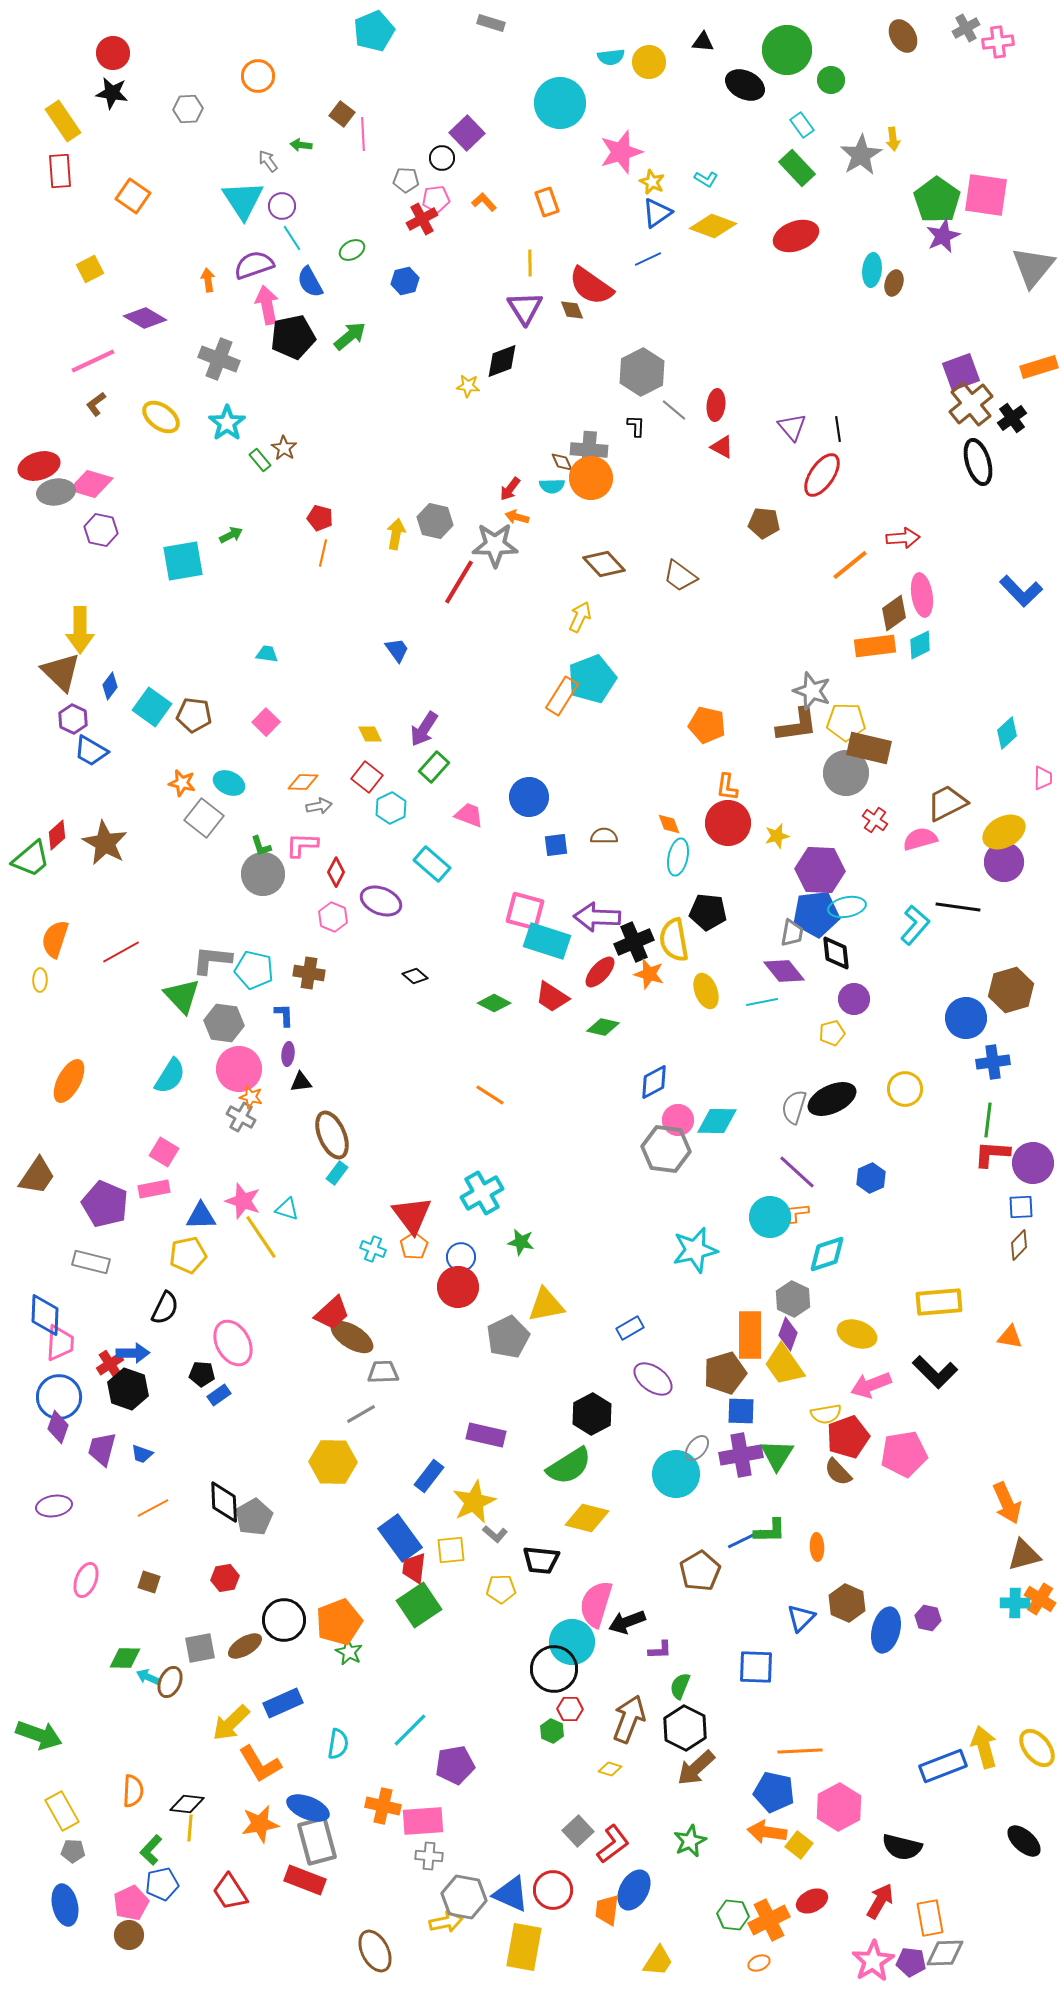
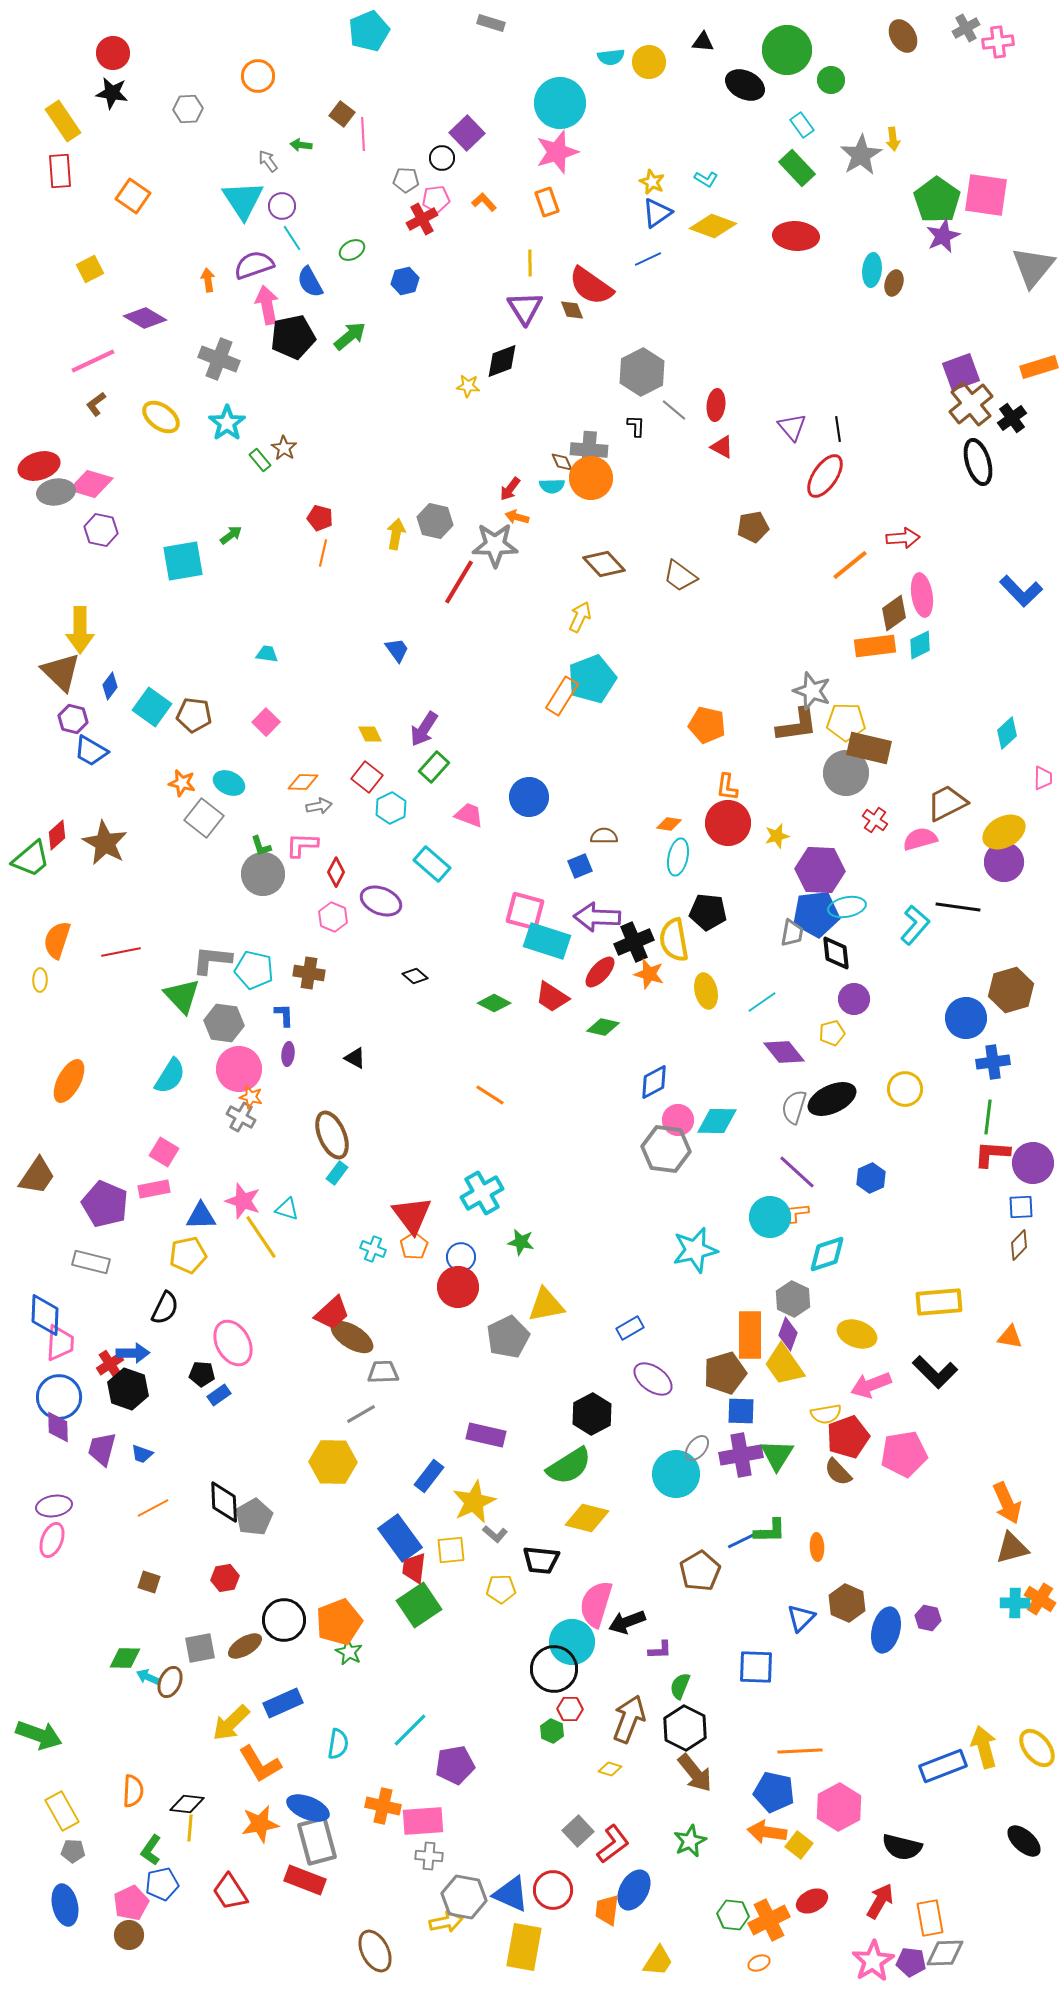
cyan pentagon at (374, 31): moved 5 px left
pink star at (621, 152): moved 64 px left
red ellipse at (796, 236): rotated 24 degrees clockwise
red ellipse at (822, 475): moved 3 px right, 1 px down
brown pentagon at (764, 523): moved 11 px left, 4 px down; rotated 16 degrees counterclockwise
green arrow at (231, 535): rotated 10 degrees counterclockwise
purple hexagon at (73, 719): rotated 12 degrees counterclockwise
orange diamond at (669, 824): rotated 60 degrees counterclockwise
blue square at (556, 845): moved 24 px right, 21 px down; rotated 15 degrees counterclockwise
orange semicircle at (55, 939): moved 2 px right, 1 px down
red line at (121, 952): rotated 18 degrees clockwise
purple diamond at (784, 971): moved 81 px down
yellow ellipse at (706, 991): rotated 8 degrees clockwise
cyan line at (762, 1002): rotated 24 degrees counterclockwise
black triangle at (301, 1082): moved 54 px right, 24 px up; rotated 35 degrees clockwise
green line at (988, 1120): moved 3 px up
purple diamond at (58, 1427): rotated 20 degrees counterclockwise
brown triangle at (1024, 1555): moved 12 px left, 7 px up
pink ellipse at (86, 1580): moved 34 px left, 40 px up
brown arrow at (696, 1768): moved 1 px left, 5 px down; rotated 87 degrees counterclockwise
green L-shape at (151, 1850): rotated 8 degrees counterclockwise
